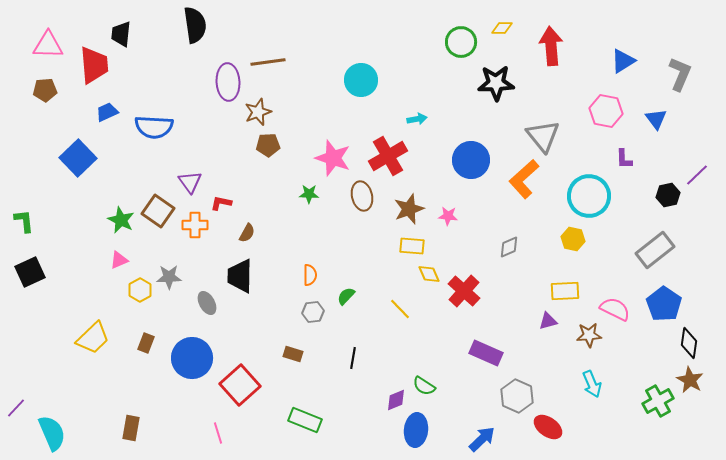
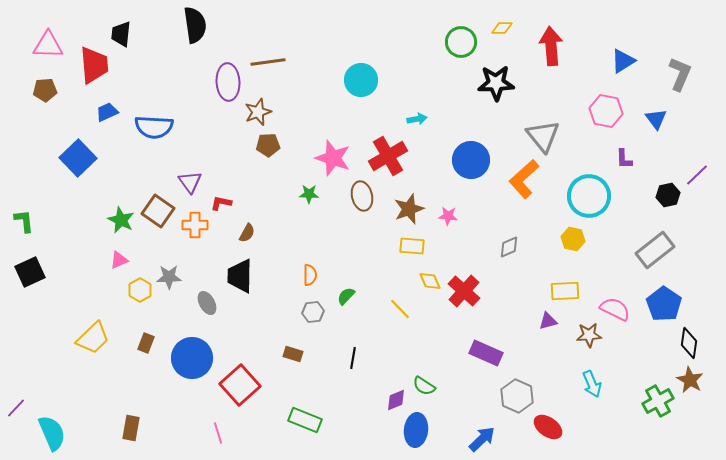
yellow diamond at (429, 274): moved 1 px right, 7 px down
